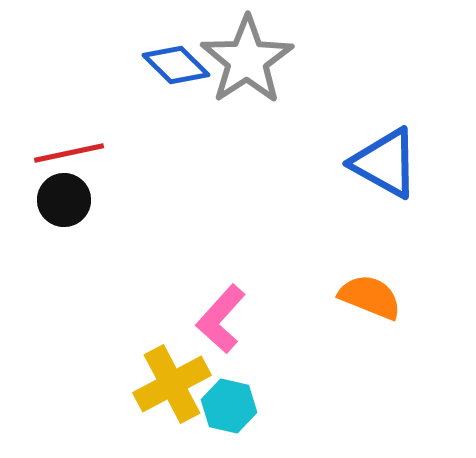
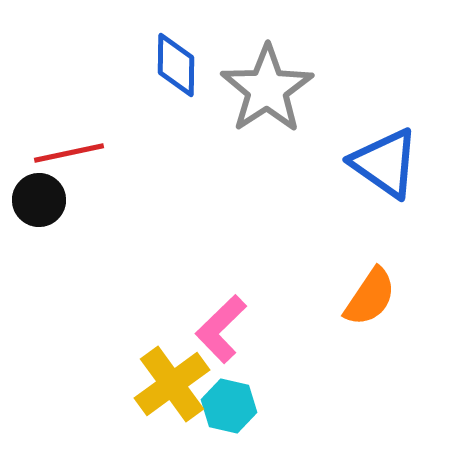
gray star: moved 20 px right, 29 px down
blue diamond: rotated 46 degrees clockwise
blue triangle: rotated 6 degrees clockwise
black circle: moved 25 px left
orange semicircle: rotated 102 degrees clockwise
pink L-shape: moved 10 px down; rotated 4 degrees clockwise
yellow cross: rotated 8 degrees counterclockwise
